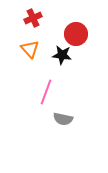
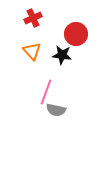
orange triangle: moved 2 px right, 2 px down
gray semicircle: moved 7 px left, 9 px up
